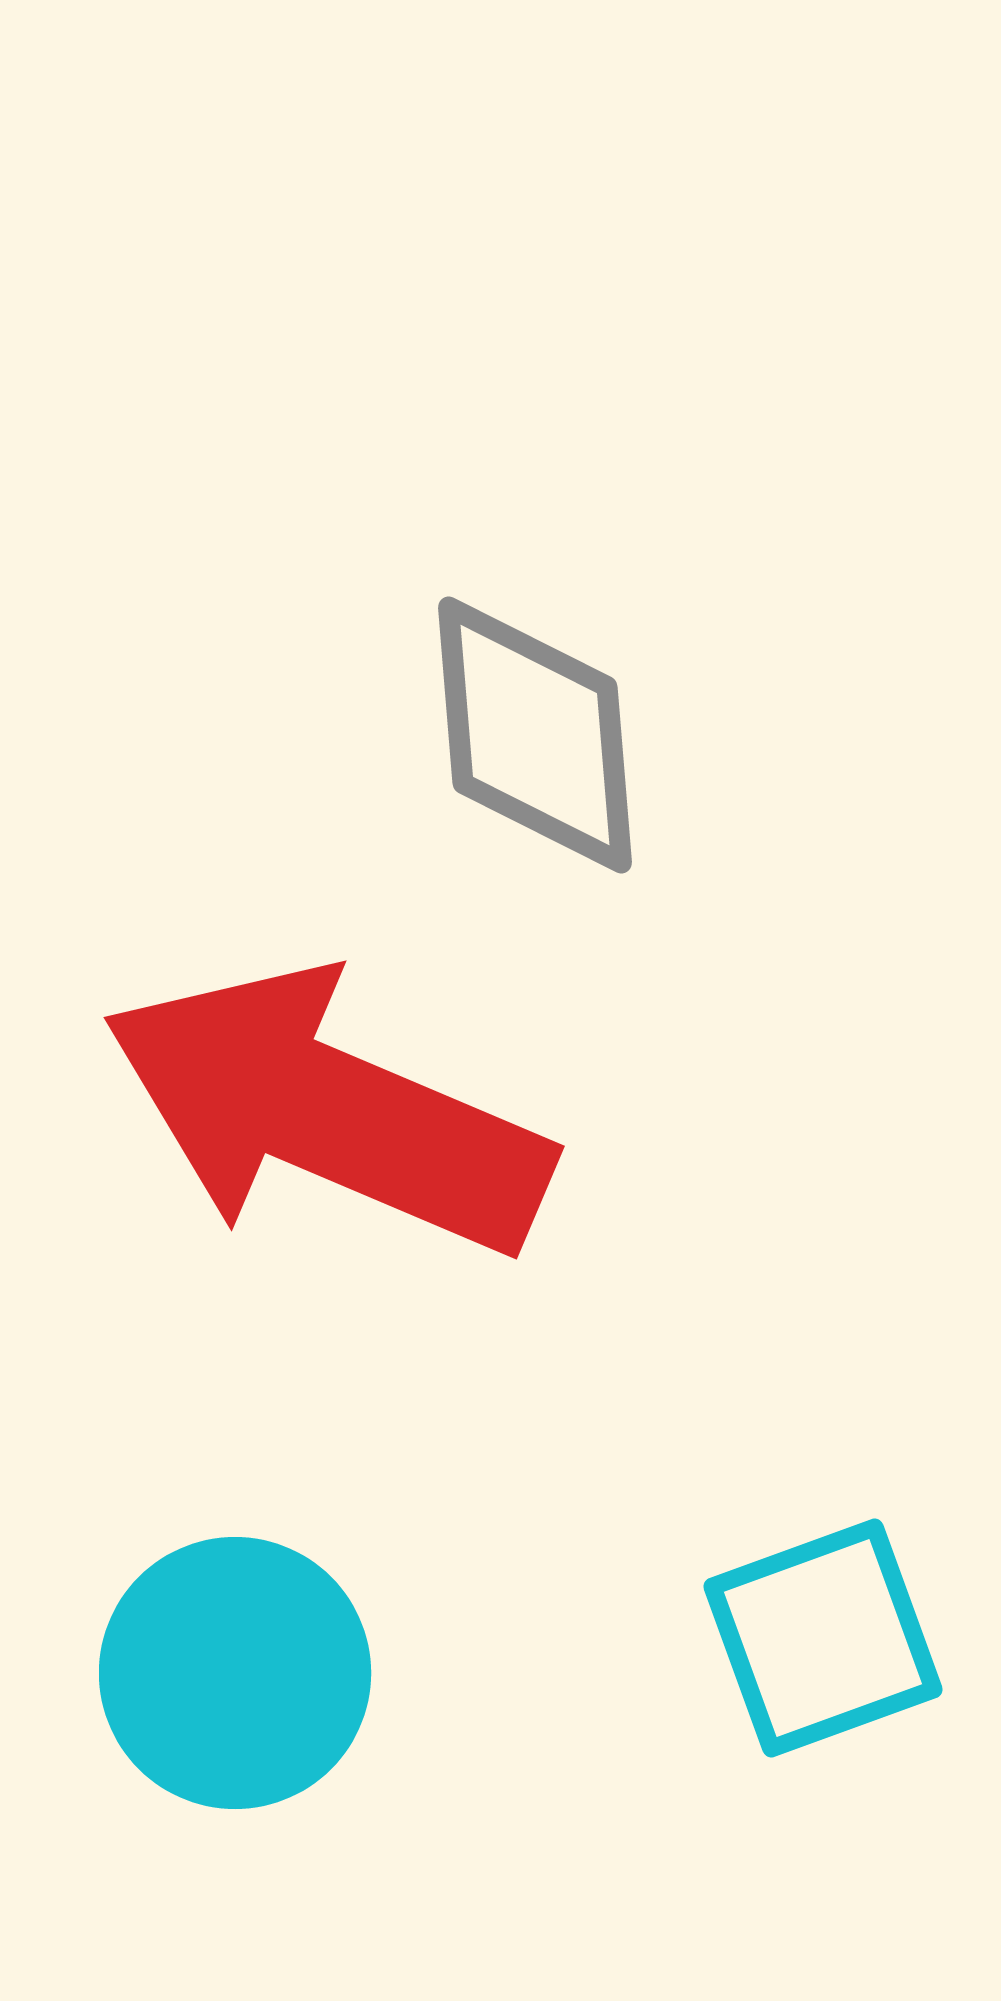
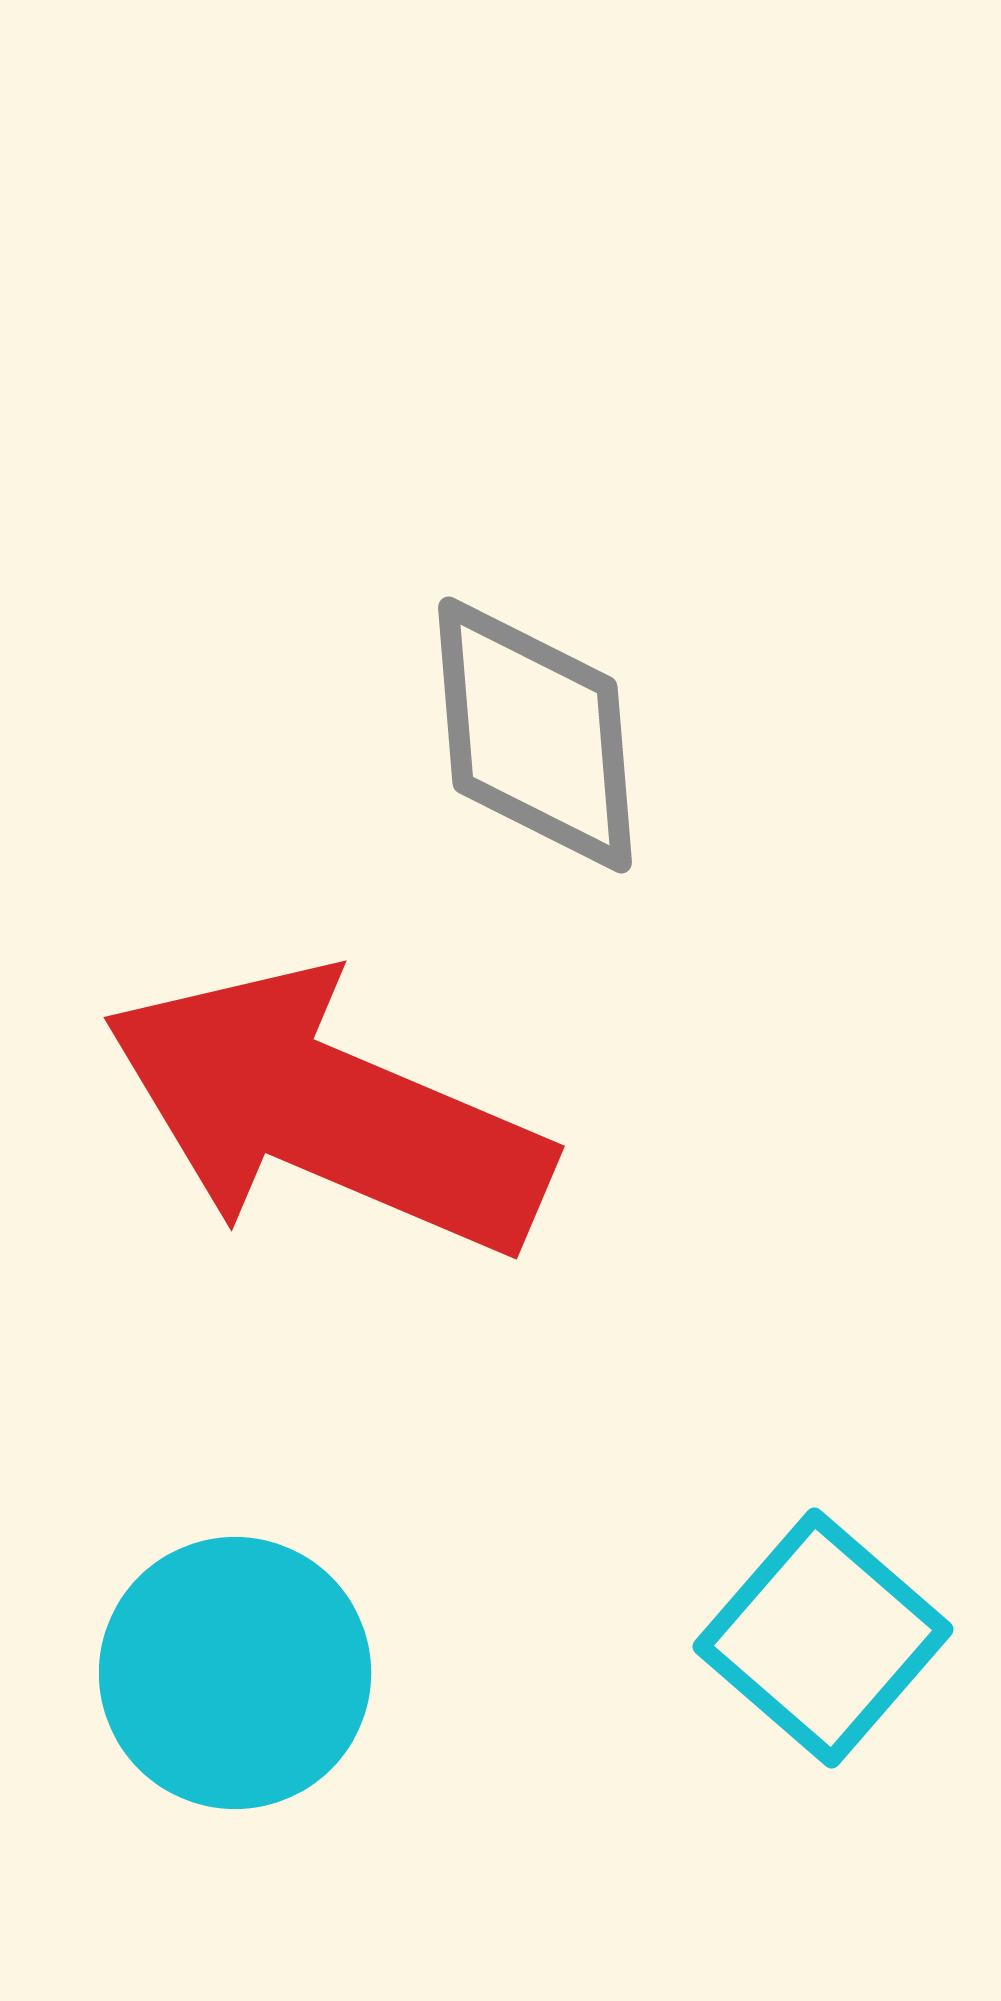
cyan square: rotated 29 degrees counterclockwise
